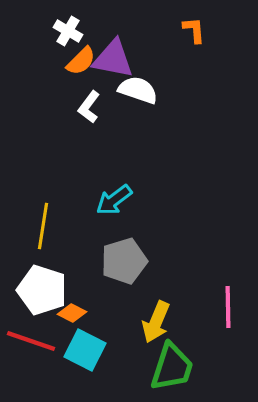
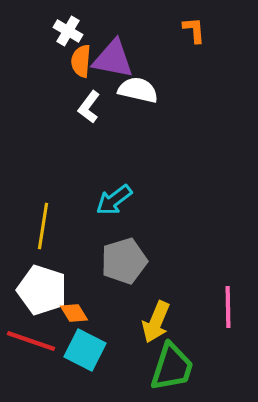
orange semicircle: rotated 140 degrees clockwise
white semicircle: rotated 6 degrees counterclockwise
orange diamond: moved 2 px right; rotated 32 degrees clockwise
